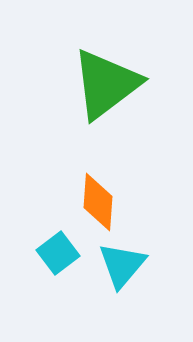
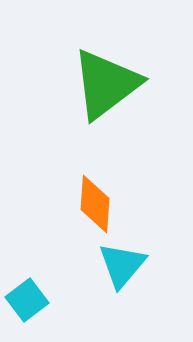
orange diamond: moved 3 px left, 2 px down
cyan square: moved 31 px left, 47 px down
